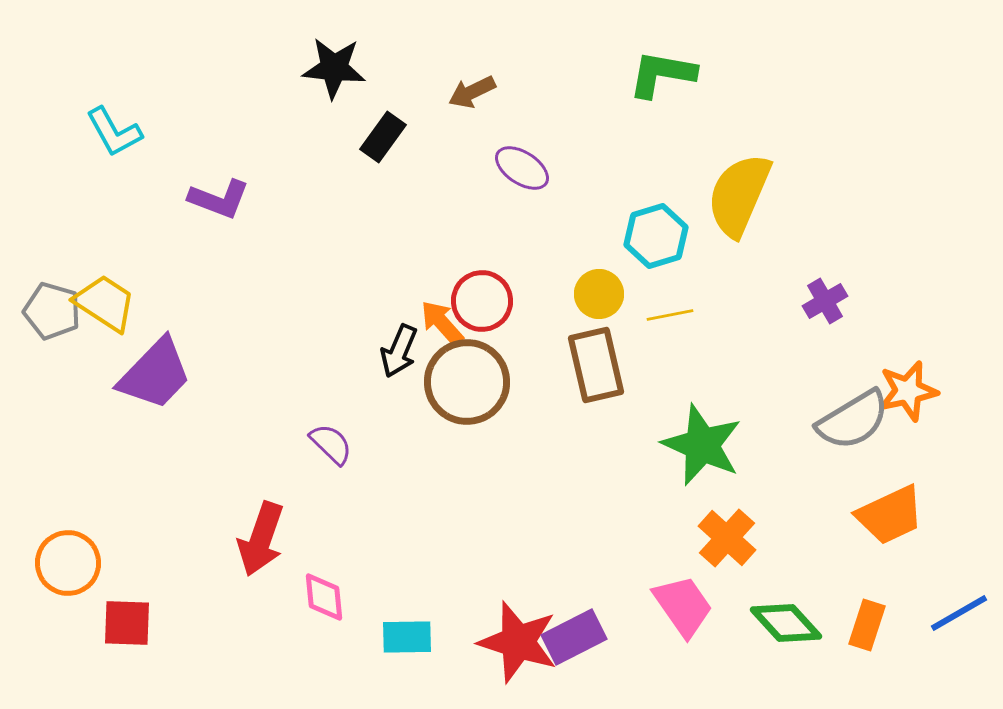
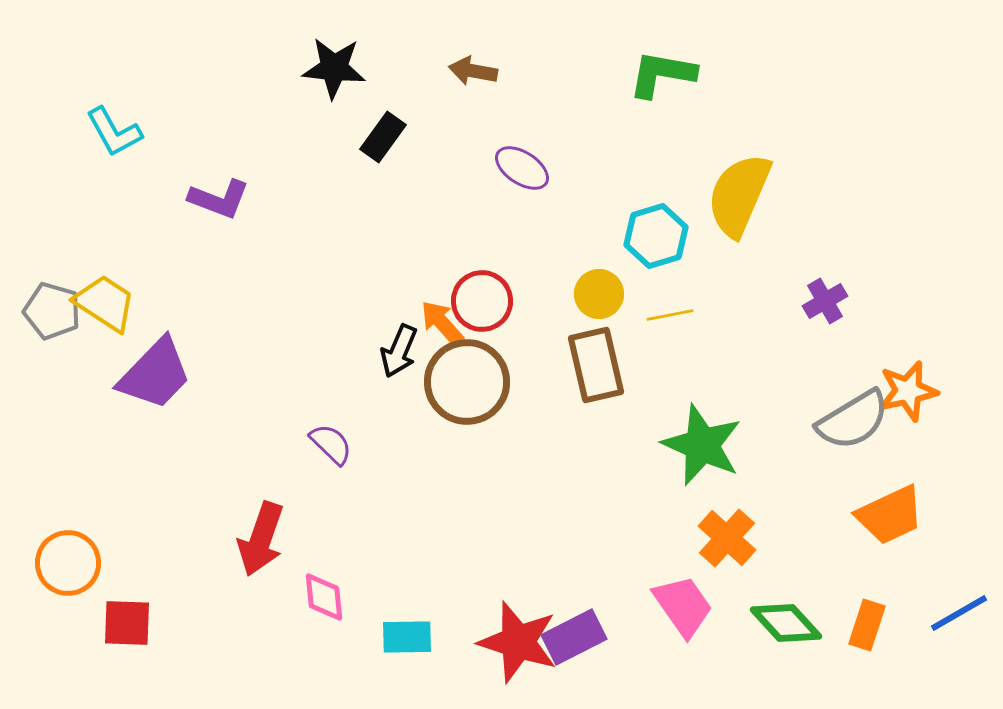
brown arrow: moved 1 px right, 21 px up; rotated 36 degrees clockwise
